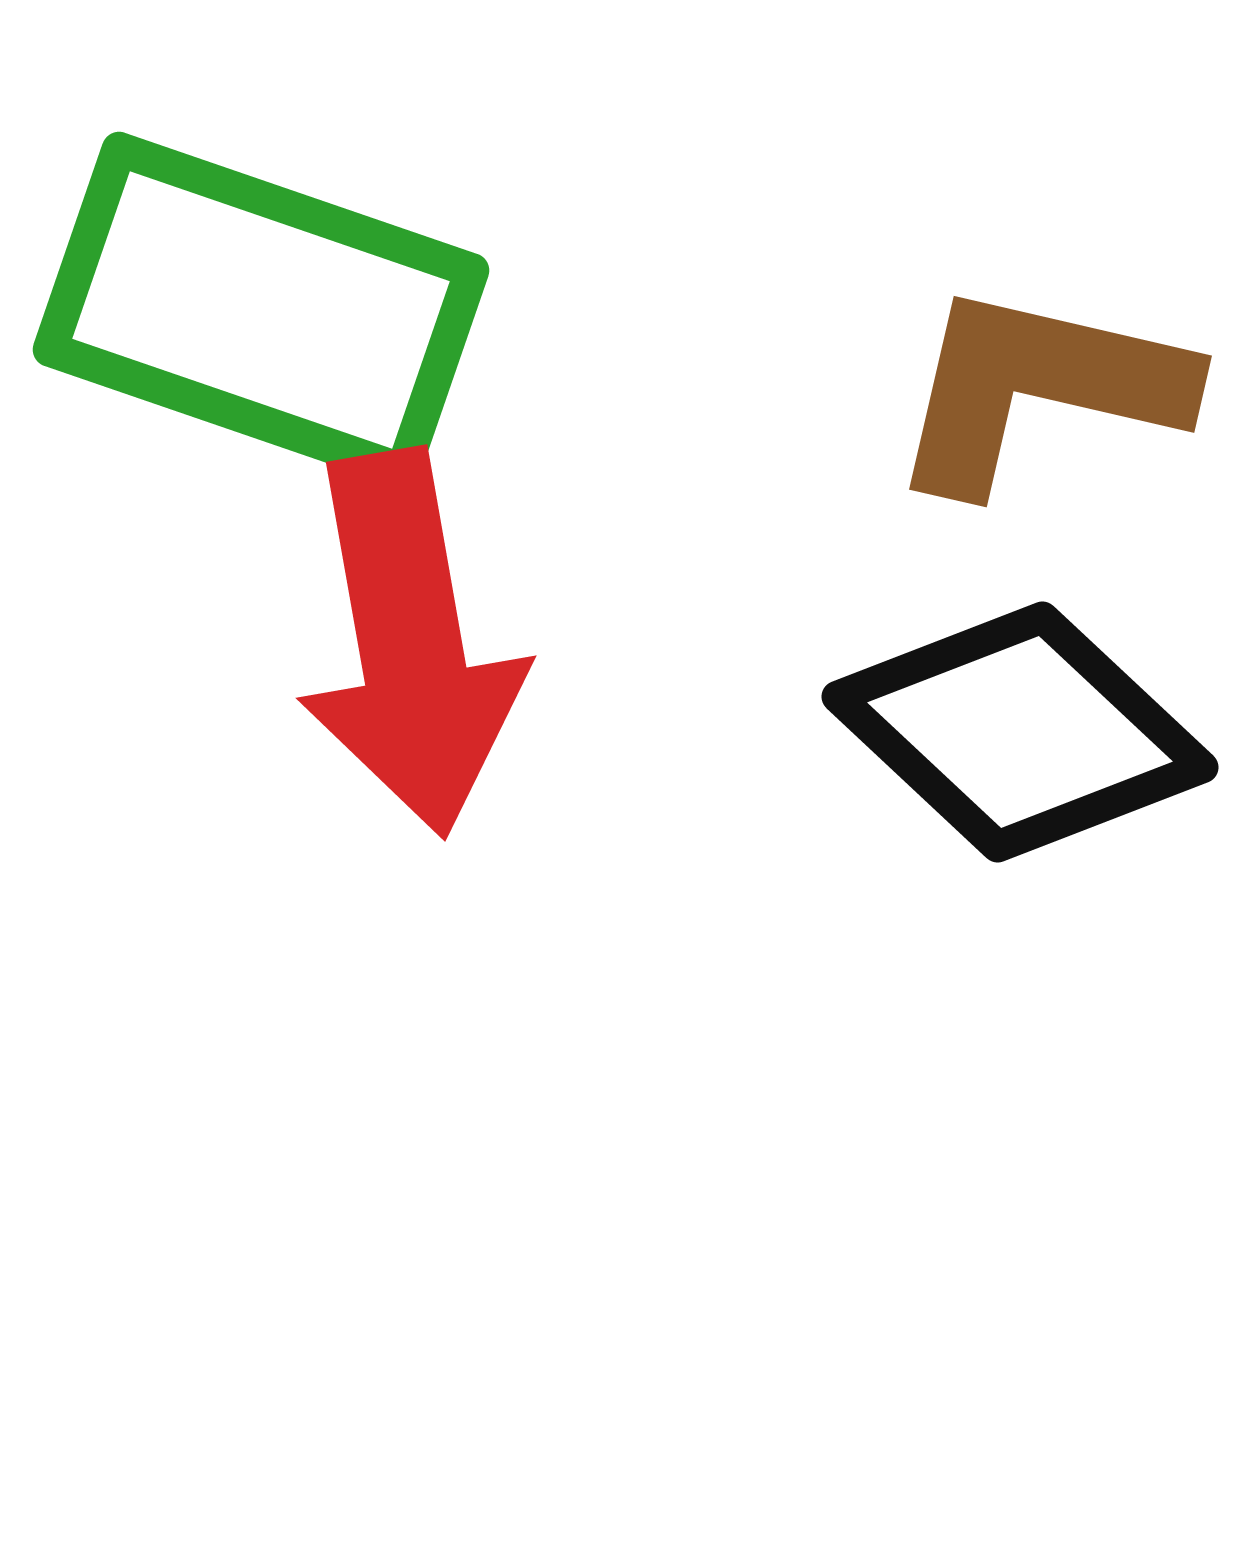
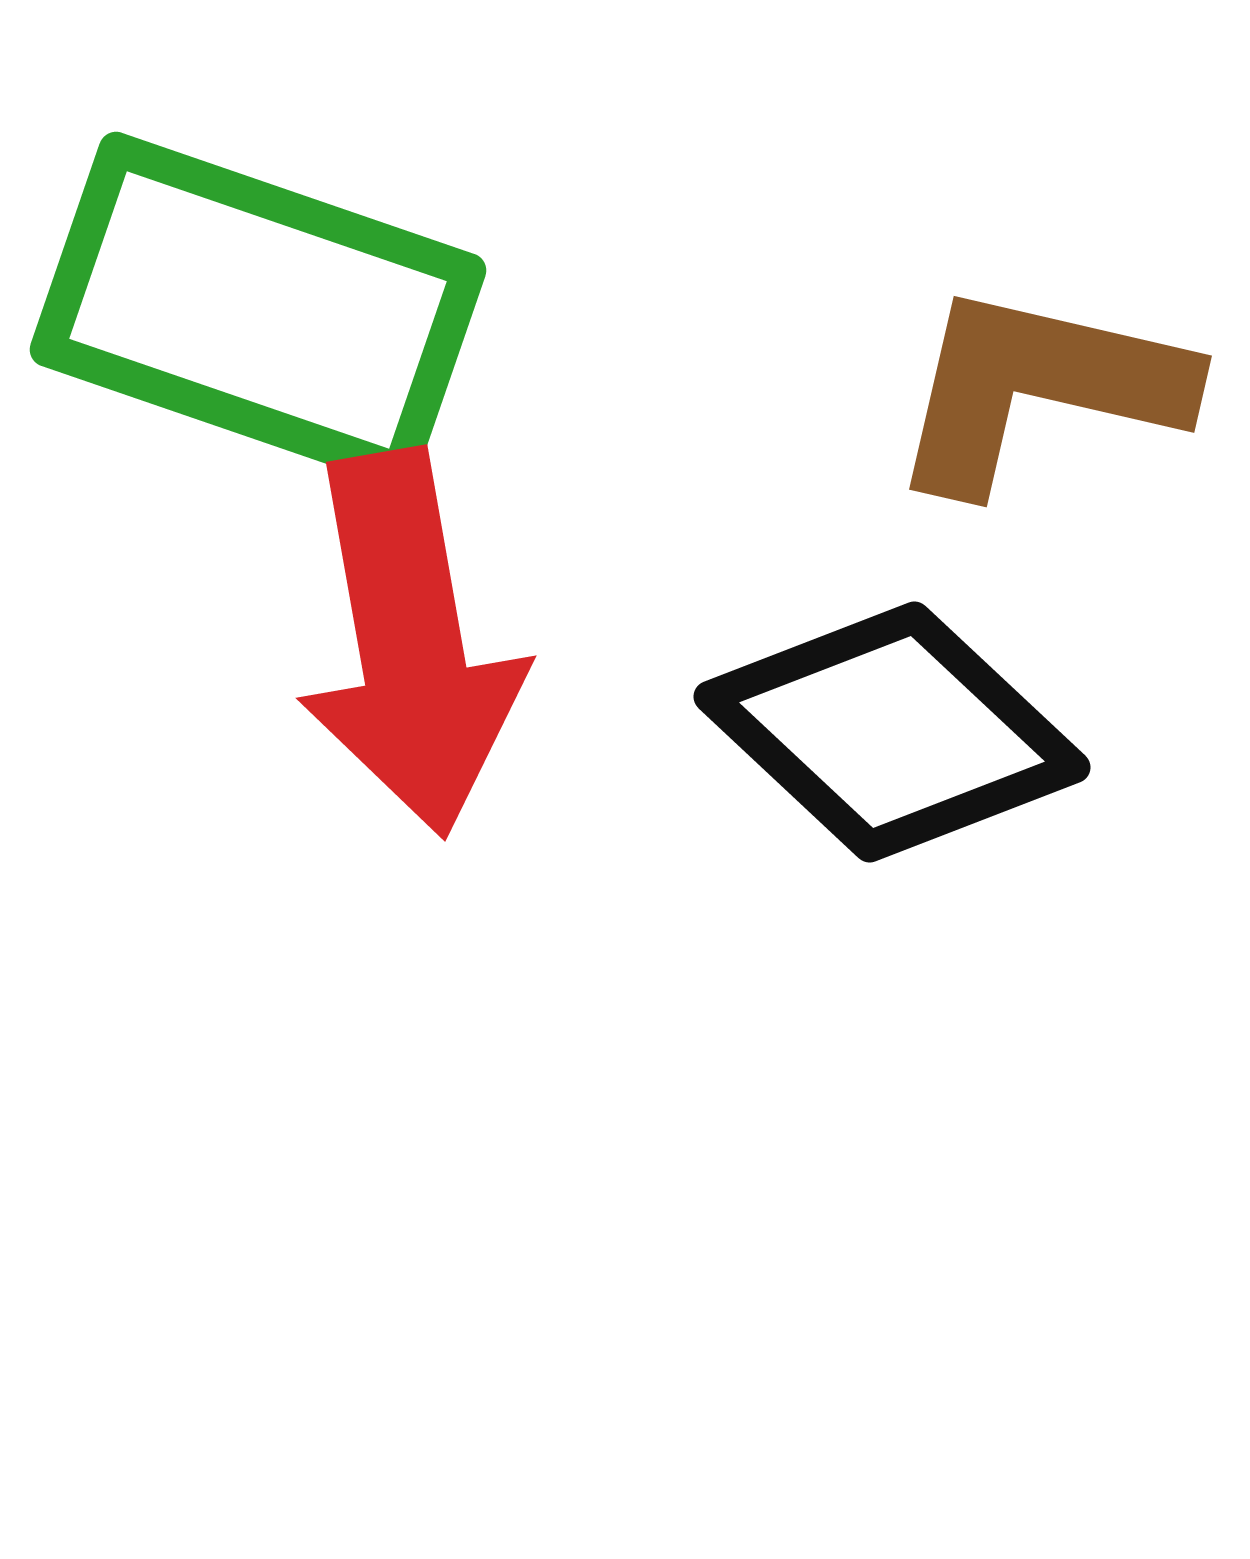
green rectangle: moved 3 px left
black diamond: moved 128 px left
